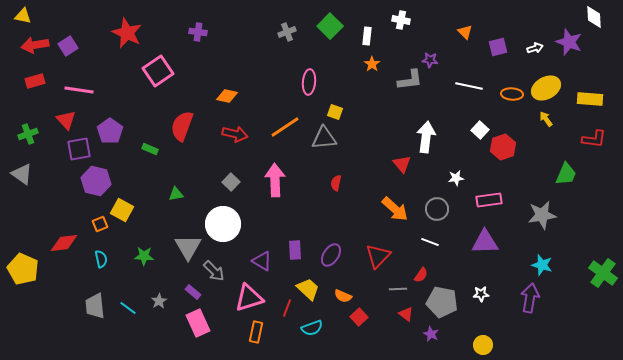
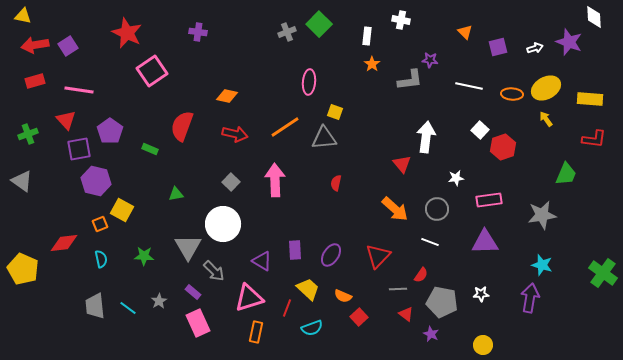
green square at (330, 26): moved 11 px left, 2 px up
pink square at (158, 71): moved 6 px left
gray triangle at (22, 174): moved 7 px down
